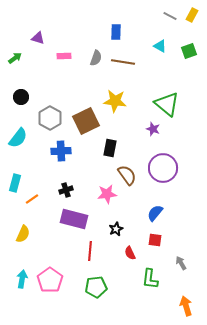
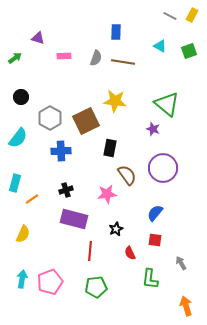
pink pentagon: moved 2 px down; rotated 15 degrees clockwise
